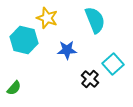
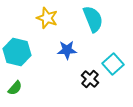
cyan semicircle: moved 2 px left, 1 px up
cyan hexagon: moved 7 px left, 12 px down
green semicircle: moved 1 px right
